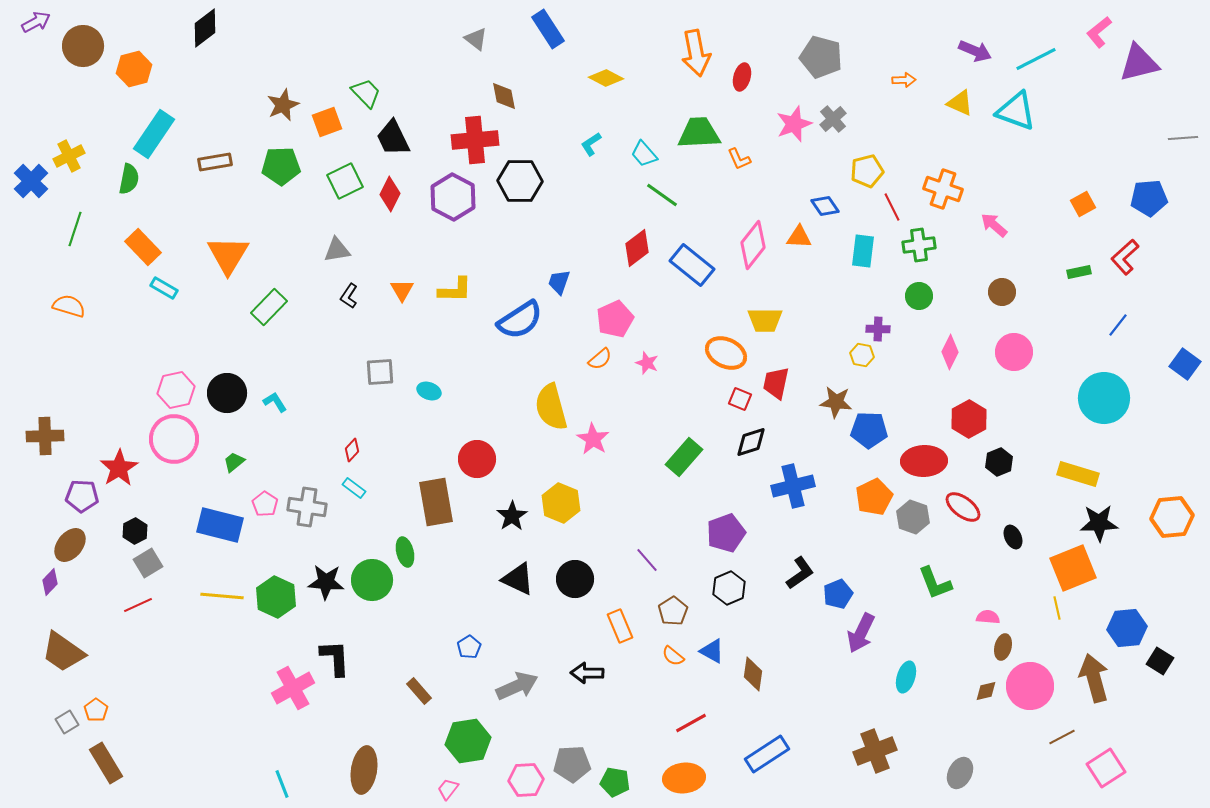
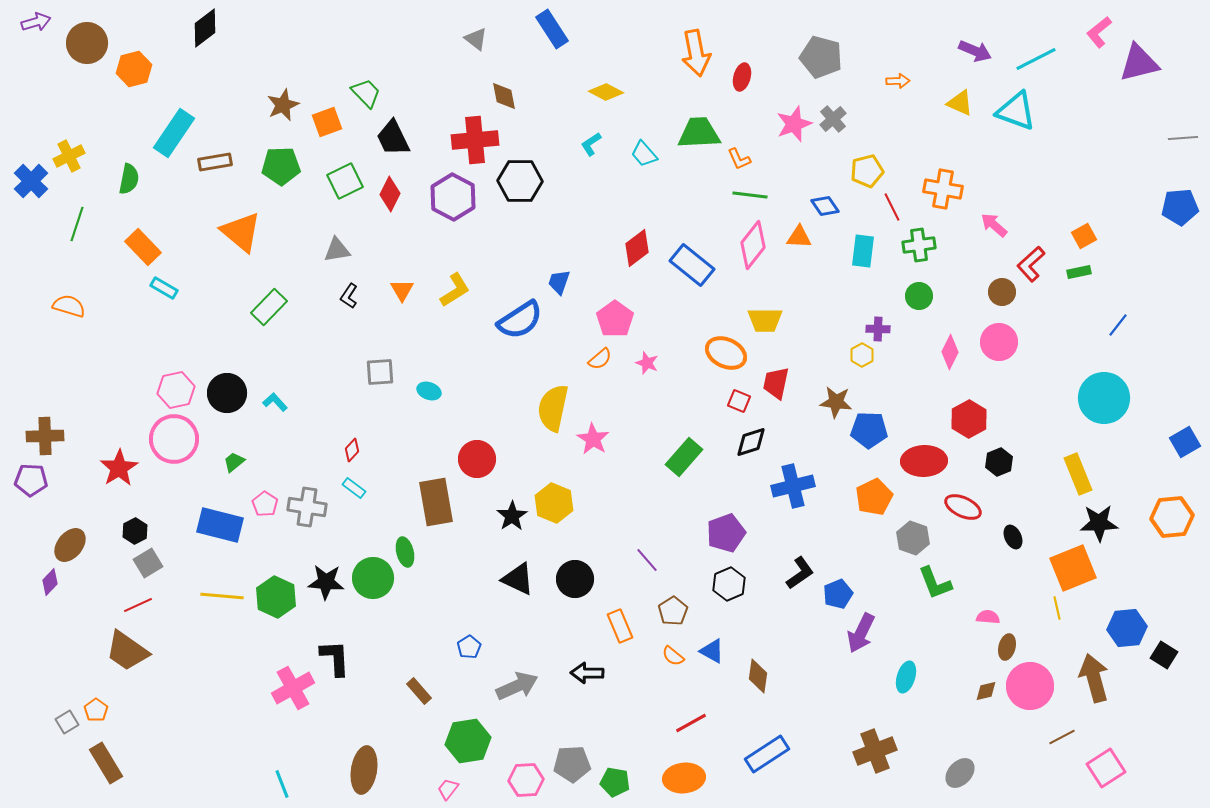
purple arrow at (36, 22): rotated 12 degrees clockwise
blue rectangle at (548, 29): moved 4 px right
brown circle at (83, 46): moved 4 px right, 3 px up
yellow diamond at (606, 78): moved 14 px down
orange arrow at (904, 80): moved 6 px left, 1 px down
cyan rectangle at (154, 134): moved 20 px right, 1 px up
orange cross at (943, 189): rotated 9 degrees counterclockwise
green line at (662, 195): moved 88 px right; rotated 28 degrees counterclockwise
blue pentagon at (1149, 198): moved 31 px right, 9 px down
orange square at (1083, 204): moved 1 px right, 32 px down
green line at (75, 229): moved 2 px right, 5 px up
orange triangle at (228, 255): moved 13 px right, 23 px up; rotated 21 degrees counterclockwise
red L-shape at (1125, 257): moved 94 px left, 7 px down
yellow L-shape at (455, 290): rotated 33 degrees counterclockwise
pink pentagon at (615, 319): rotated 12 degrees counterclockwise
pink circle at (1014, 352): moved 15 px left, 10 px up
yellow hexagon at (862, 355): rotated 20 degrees clockwise
blue square at (1185, 364): moved 78 px down; rotated 24 degrees clockwise
red square at (740, 399): moved 1 px left, 2 px down
cyan L-shape at (275, 402): rotated 10 degrees counterclockwise
yellow semicircle at (551, 407): moved 2 px right, 1 px down; rotated 27 degrees clockwise
yellow rectangle at (1078, 474): rotated 51 degrees clockwise
purple pentagon at (82, 496): moved 51 px left, 16 px up
yellow hexagon at (561, 503): moved 7 px left
red ellipse at (963, 507): rotated 12 degrees counterclockwise
gray hexagon at (913, 517): moved 21 px down
green circle at (372, 580): moved 1 px right, 2 px up
black hexagon at (729, 588): moved 4 px up
brown ellipse at (1003, 647): moved 4 px right
brown trapezoid at (63, 652): moved 64 px right, 1 px up
black square at (1160, 661): moved 4 px right, 6 px up
brown diamond at (753, 674): moved 5 px right, 2 px down
gray ellipse at (960, 773): rotated 16 degrees clockwise
